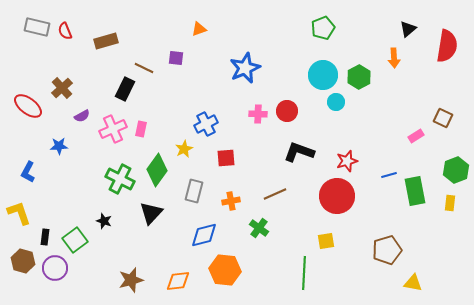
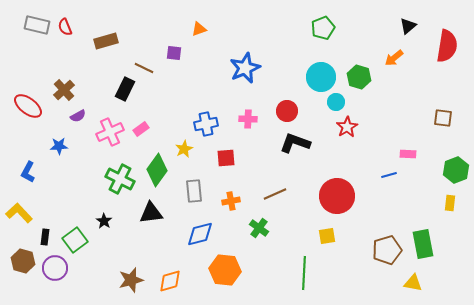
gray rectangle at (37, 27): moved 2 px up
black triangle at (408, 29): moved 3 px up
red semicircle at (65, 31): moved 4 px up
purple square at (176, 58): moved 2 px left, 5 px up
orange arrow at (394, 58): rotated 54 degrees clockwise
cyan circle at (323, 75): moved 2 px left, 2 px down
green hexagon at (359, 77): rotated 15 degrees counterclockwise
brown cross at (62, 88): moved 2 px right, 2 px down
pink cross at (258, 114): moved 10 px left, 5 px down
purple semicircle at (82, 116): moved 4 px left
brown square at (443, 118): rotated 18 degrees counterclockwise
blue cross at (206, 124): rotated 15 degrees clockwise
pink cross at (113, 129): moved 3 px left, 3 px down
pink rectangle at (141, 129): rotated 42 degrees clockwise
pink rectangle at (416, 136): moved 8 px left, 18 px down; rotated 35 degrees clockwise
black L-shape at (299, 152): moved 4 px left, 9 px up
red star at (347, 161): moved 34 px up; rotated 15 degrees counterclockwise
gray rectangle at (194, 191): rotated 20 degrees counterclockwise
green rectangle at (415, 191): moved 8 px right, 53 px down
yellow L-shape at (19, 213): rotated 24 degrees counterclockwise
black triangle at (151, 213): rotated 40 degrees clockwise
black star at (104, 221): rotated 14 degrees clockwise
blue diamond at (204, 235): moved 4 px left, 1 px up
yellow square at (326, 241): moved 1 px right, 5 px up
orange diamond at (178, 281): moved 8 px left; rotated 10 degrees counterclockwise
